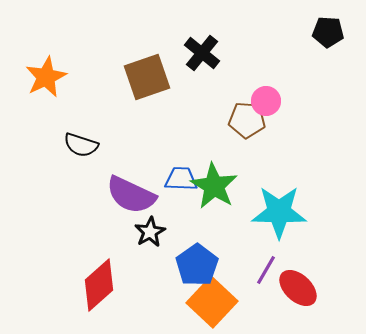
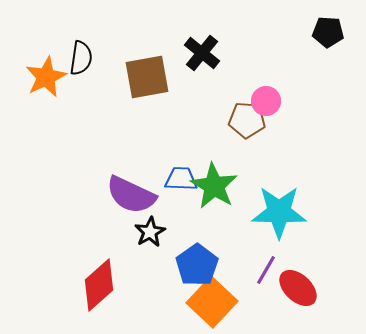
brown square: rotated 9 degrees clockwise
black semicircle: moved 87 px up; rotated 100 degrees counterclockwise
